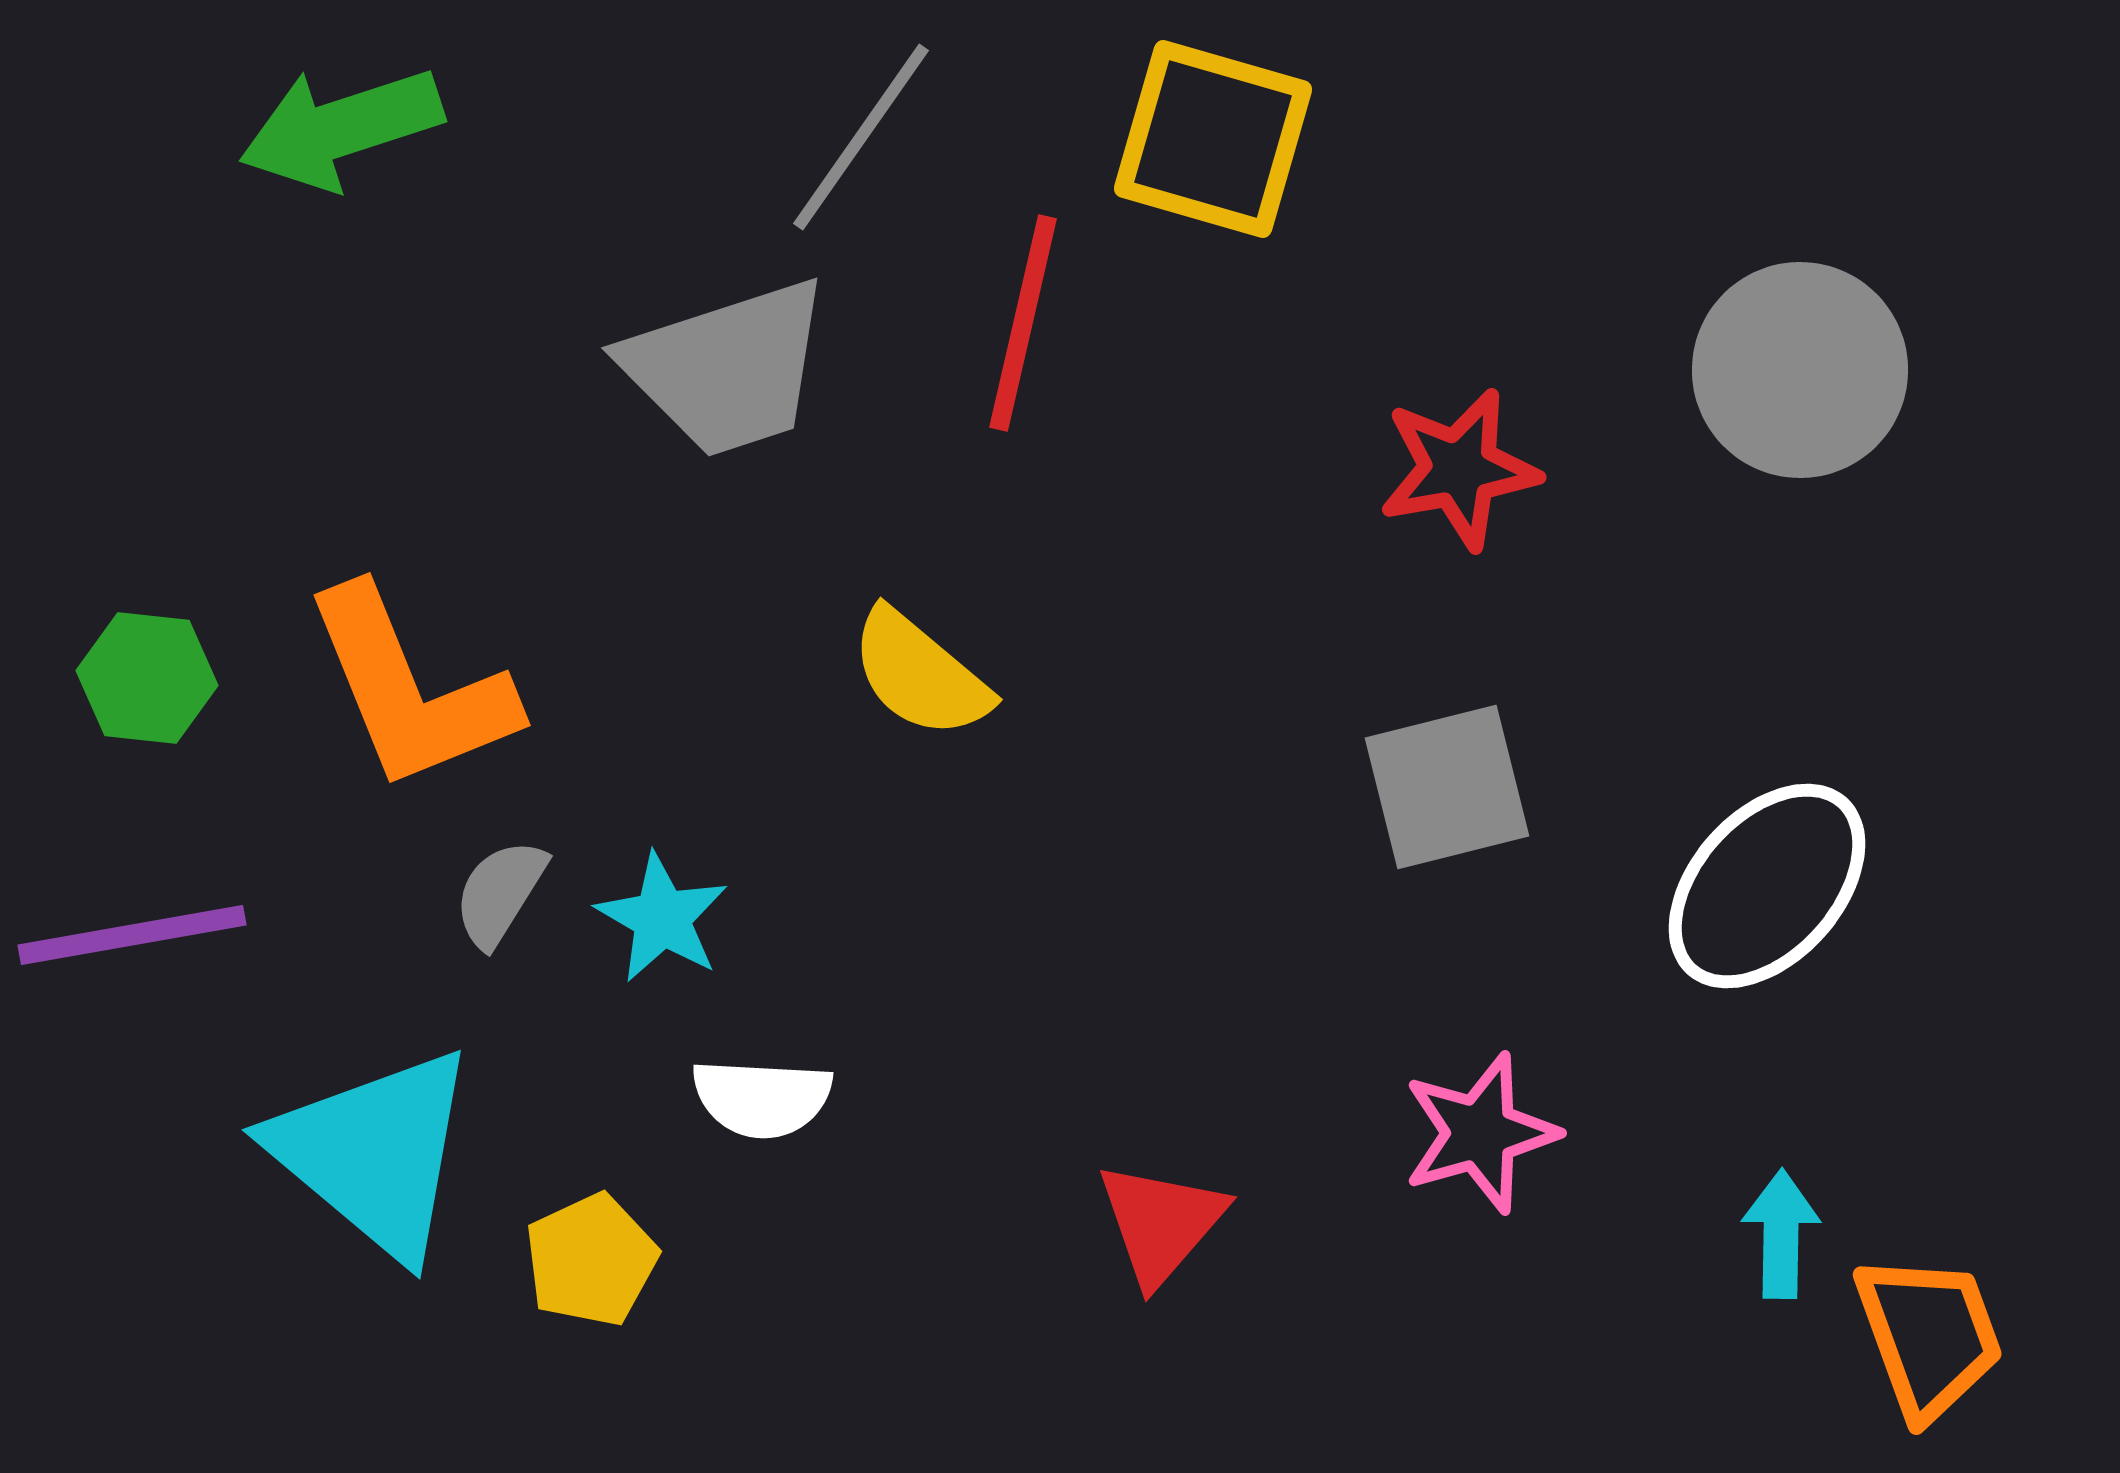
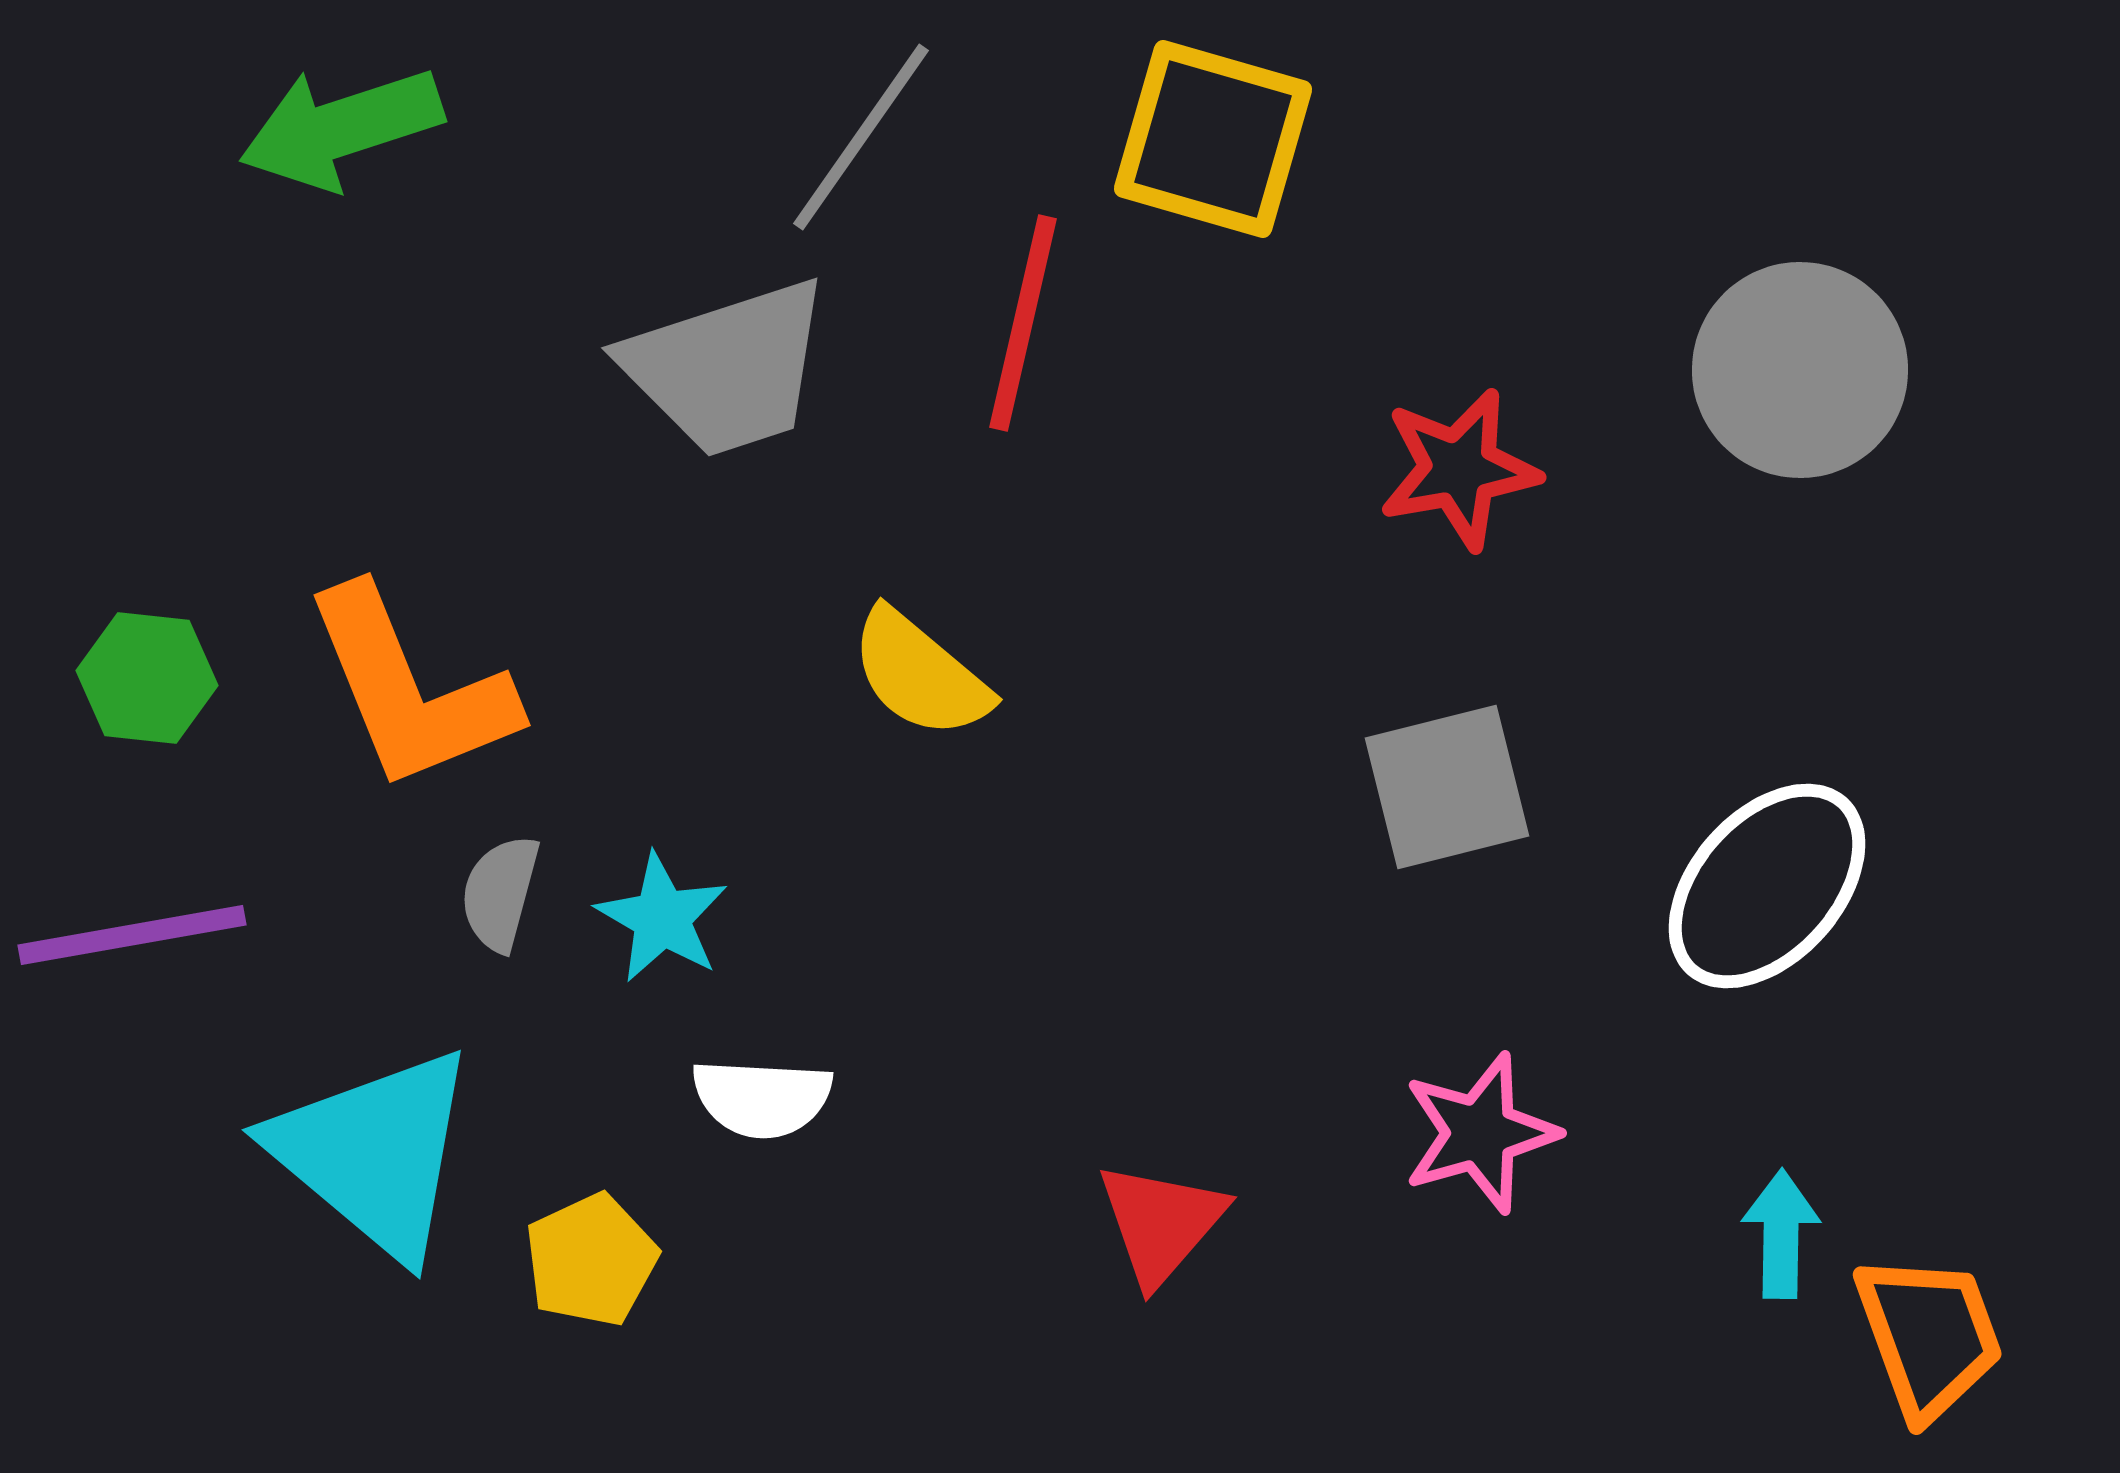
gray semicircle: rotated 17 degrees counterclockwise
